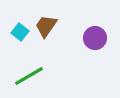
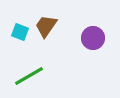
cyan square: rotated 18 degrees counterclockwise
purple circle: moved 2 px left
